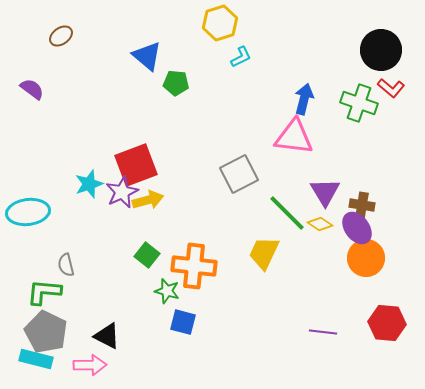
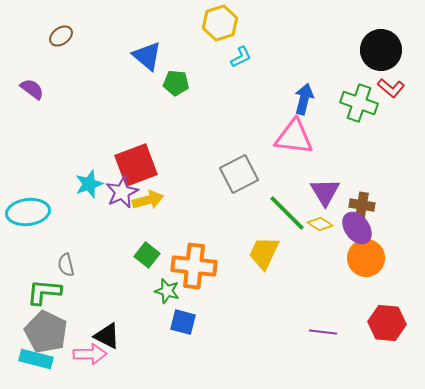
pink arrow: moved 11 px up
